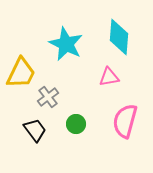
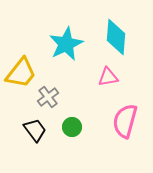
cyan diamond: moved 3 px left
cyan star: rotated 20 degrees clockwise
yellow trapezoid: rotated 12 degrees clockwise
pink triangle: moved 1 px left
green circle: moved 4 px left, 3 px down
